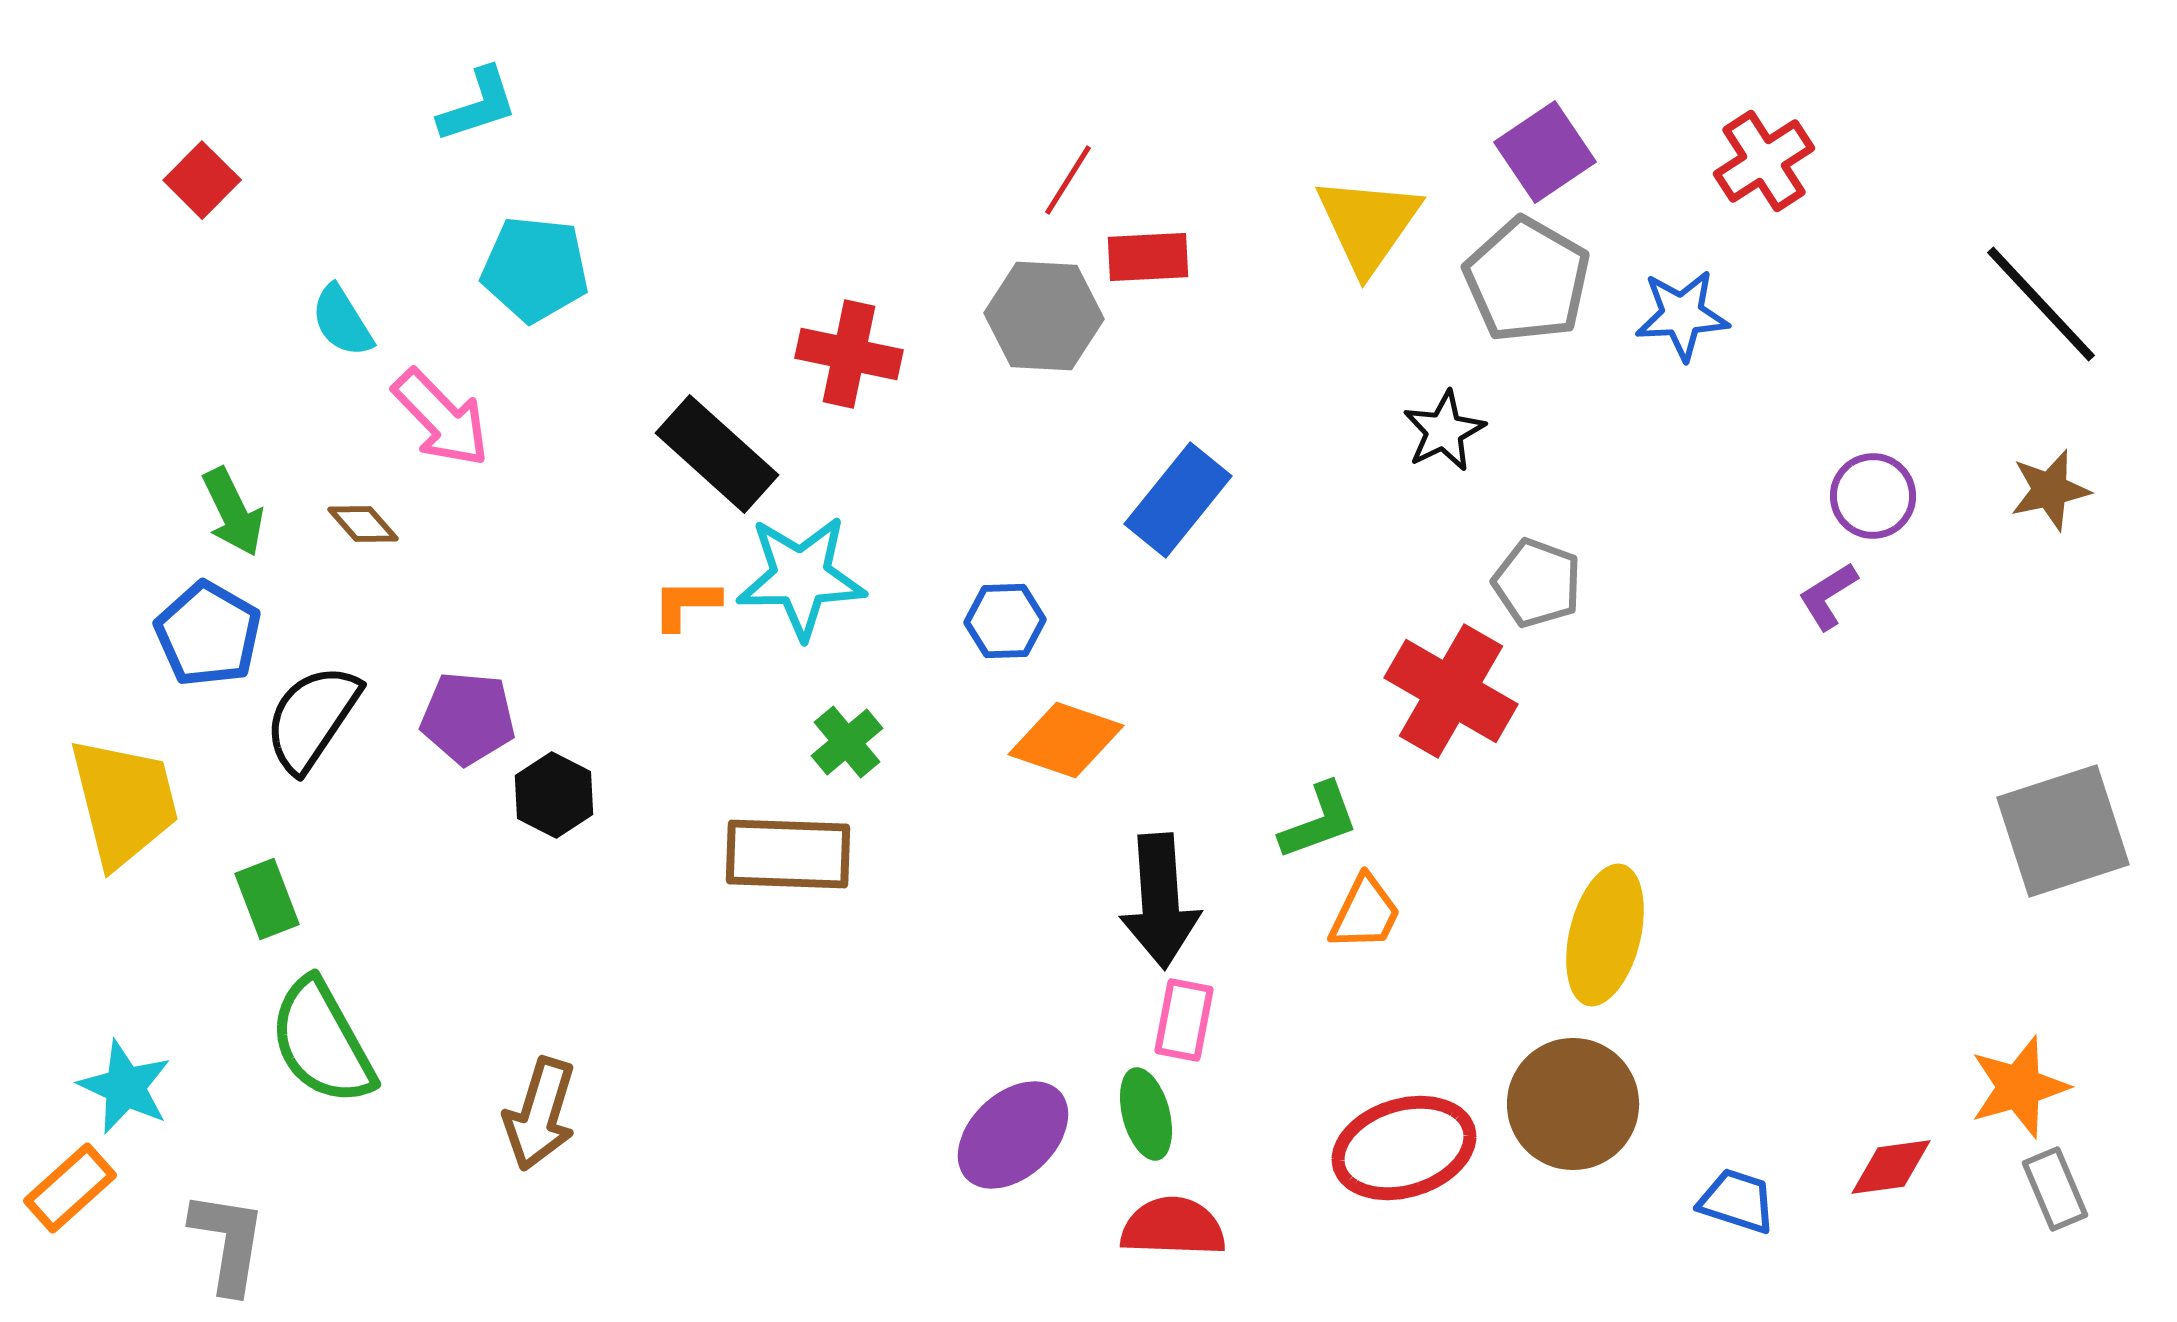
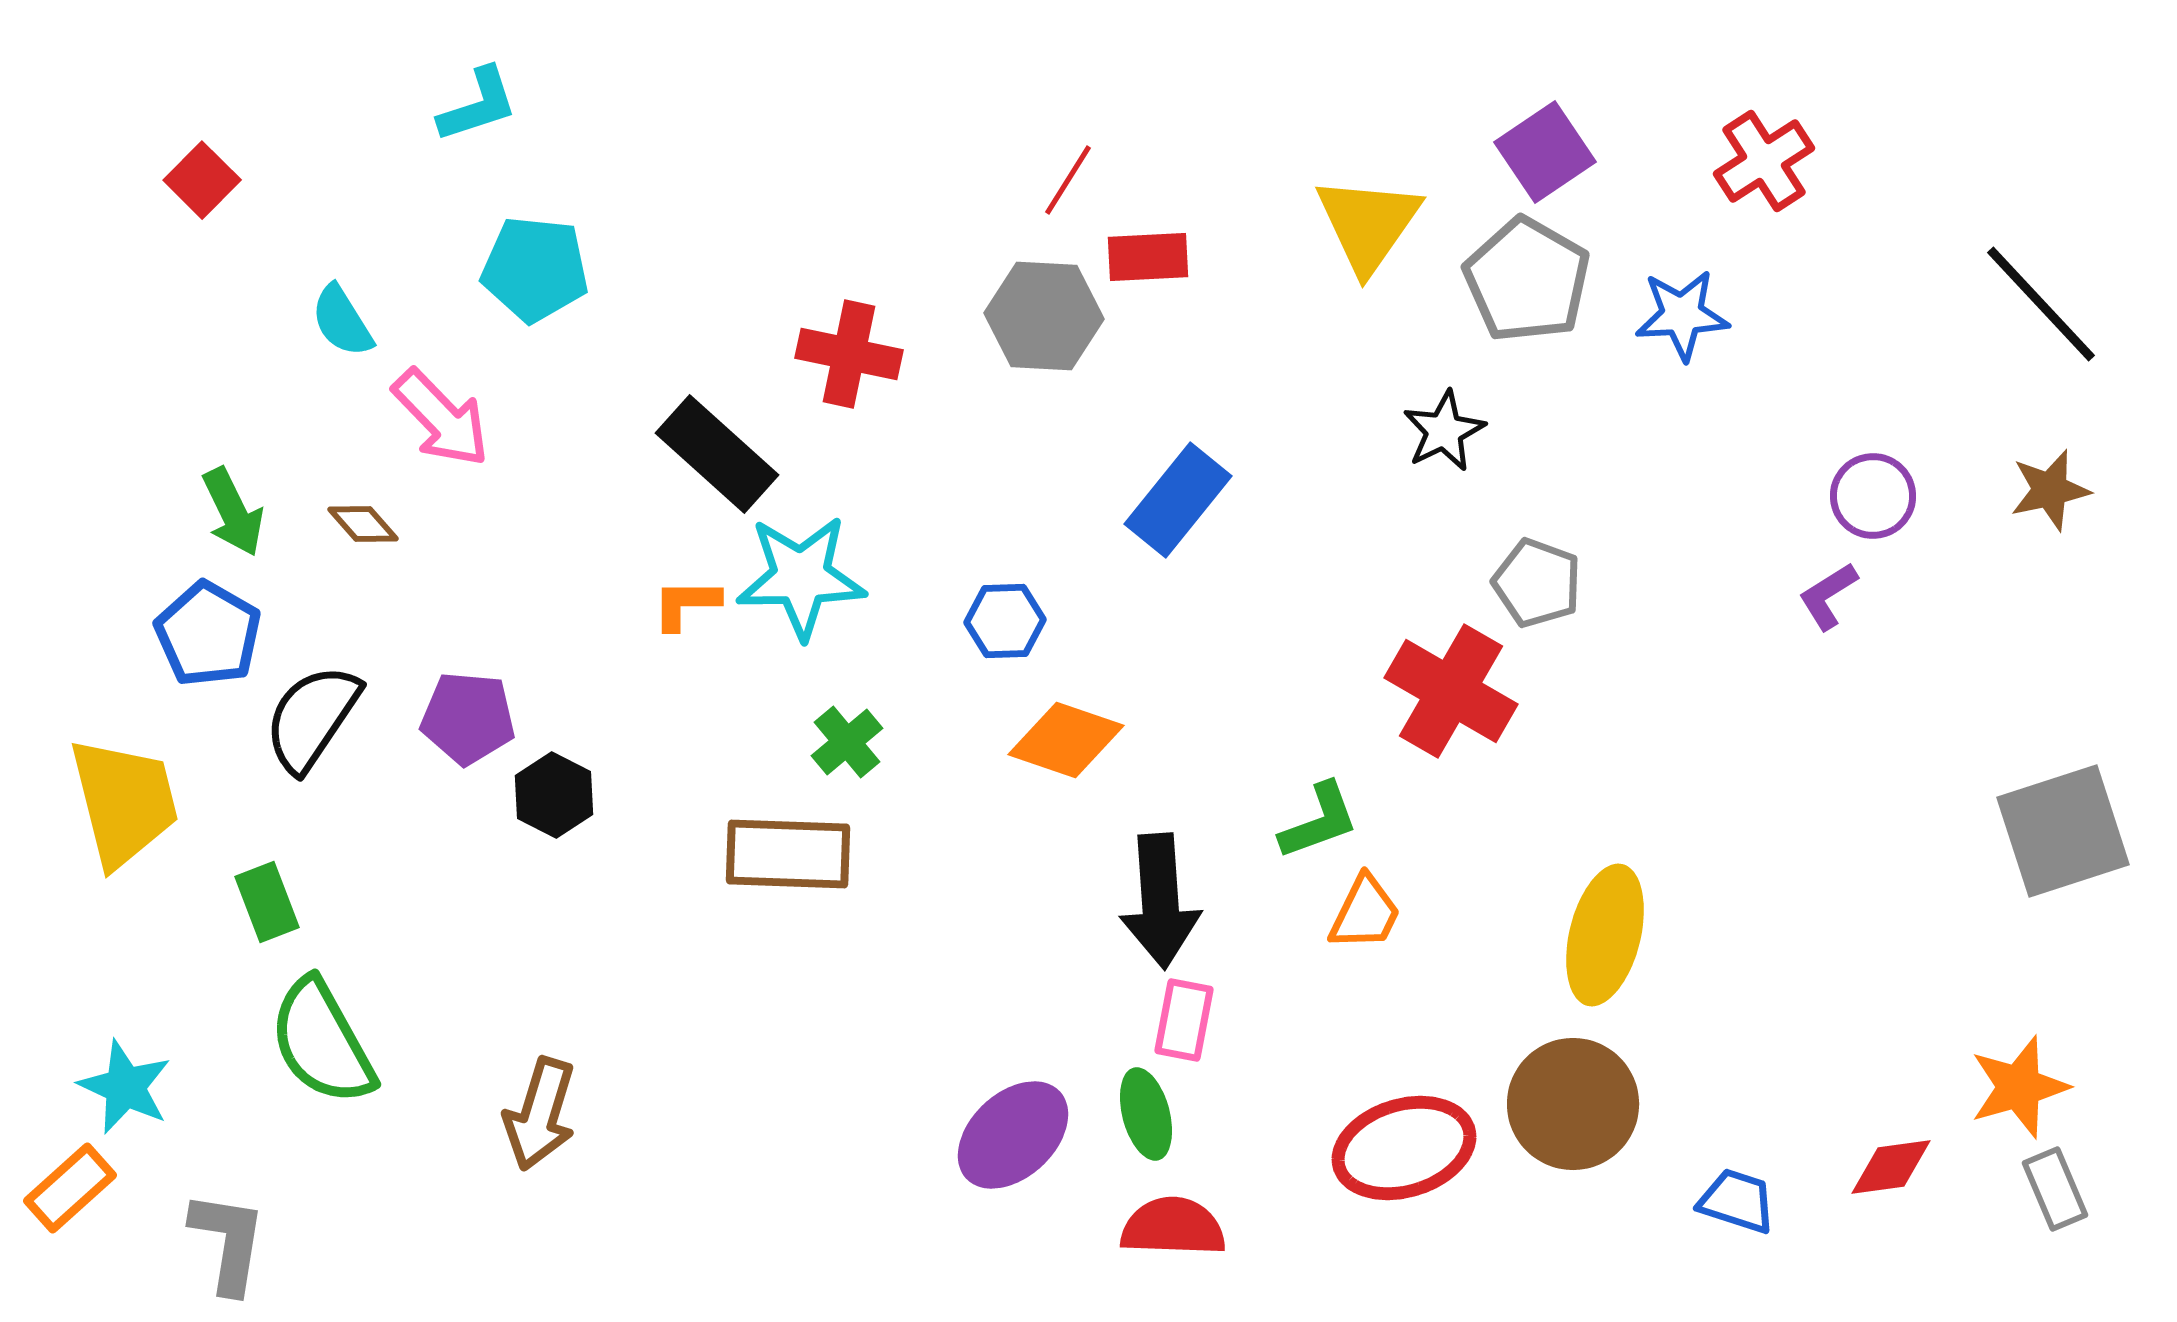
green rectangle at (267, 899): moved 3 px down
